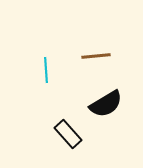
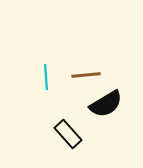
brown line: moved 10 px left, 19 px down
cyan line: moved 7 px down
